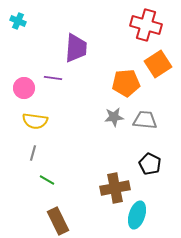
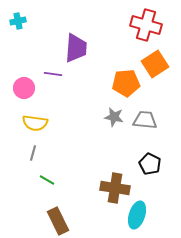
cyan cross: rotated 35 degrees counterclockwise
orange square: moved 3 px left
purple line: moved 4 px up
gray star: rotated 18 degrees clockwise
yellow semicircle: moved 2 px down
brown cross: rotated 20 degrees clockwise
